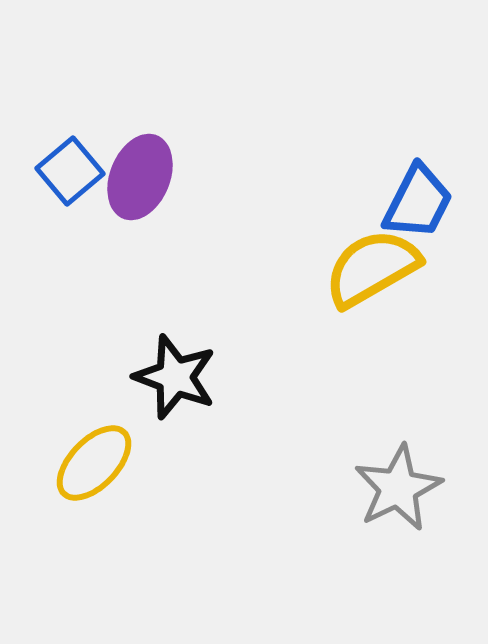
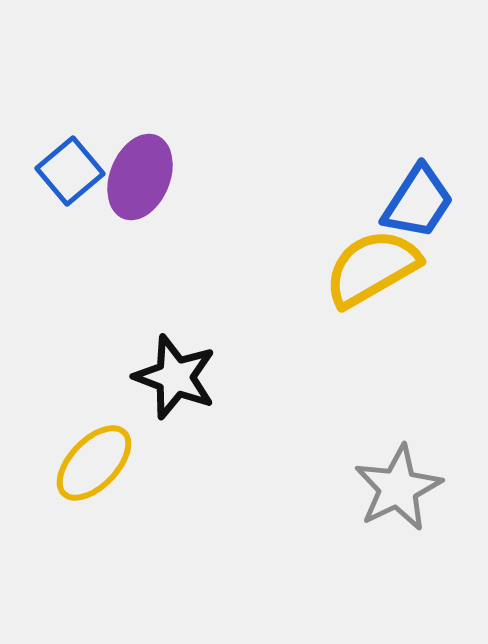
blue trapezoid: rotated 6 degrees clockwise
